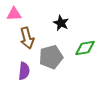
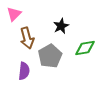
pink triangle: rotated 42 degrees counterclockwise
black star: moved 3 px down; rotated 21 degrees clockwise
gray pentagon: moved 1 px left, 1 px up; rotated 15 degrees counterclockwise
